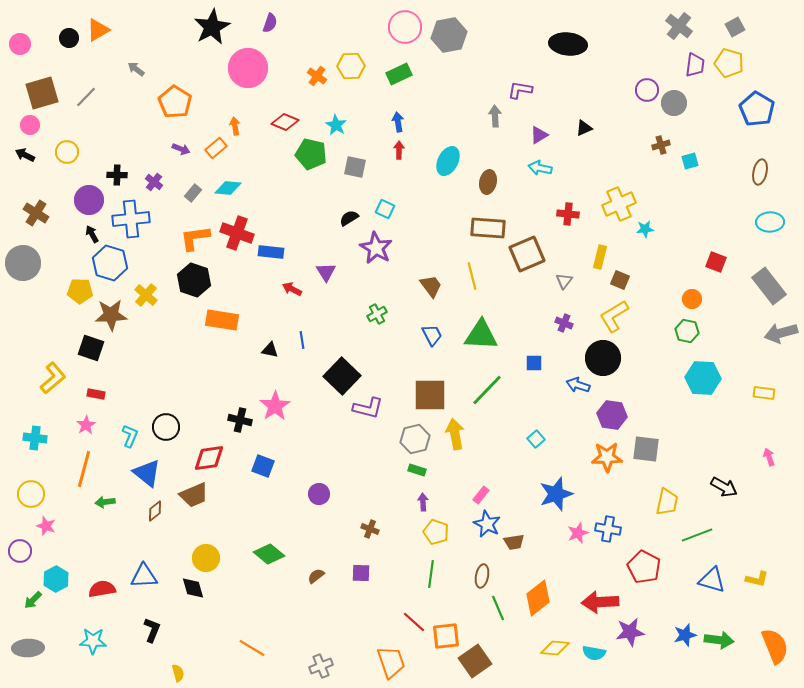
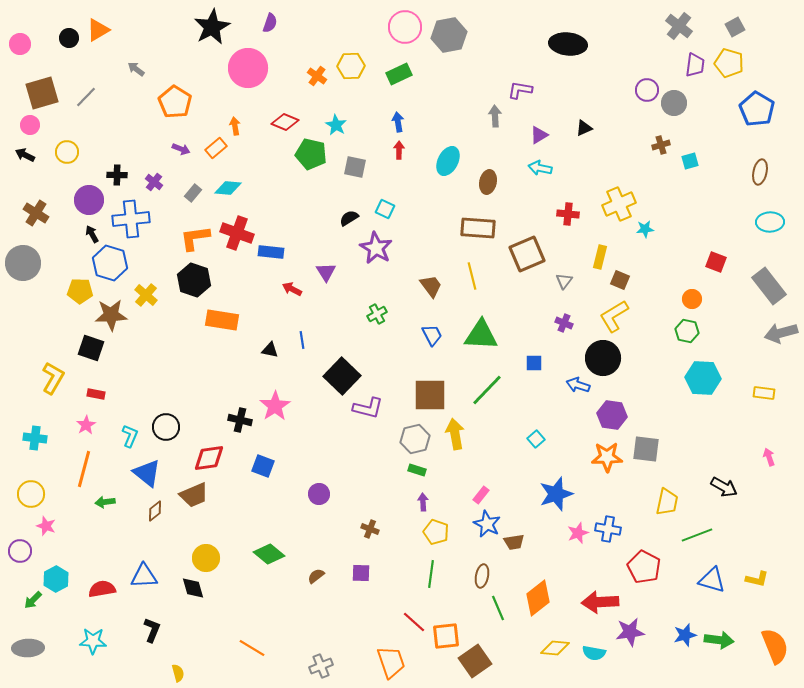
brown rectangle at (488, 228): moved 10 px left
yellow L-shape at (53, 378): rotated 20 degrees counterclockwise
